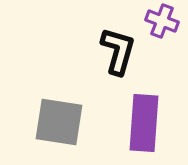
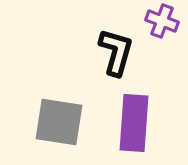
black L-shape: moved 2 px left, 1 px down
purple rectangle: moved 10 px left
